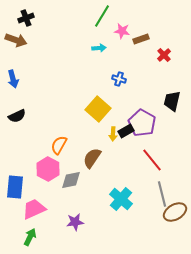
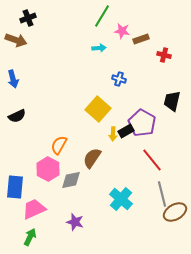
black cross: moved 2 px right
red cross: rotated 32 degrees counterclockwise
purple star: rotated 24 degrees clockwise
